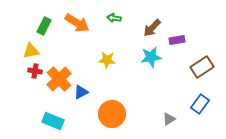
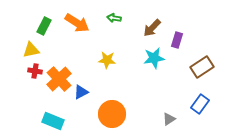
purple rectangle: rotated 63 degrees counterclockwise
yellow triangle: moved 1 px up
cyan star: moved 3 px right, 1 px down
